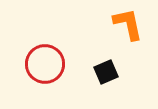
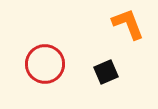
orange L-shape: rotated 9 degrees counterclockwise
